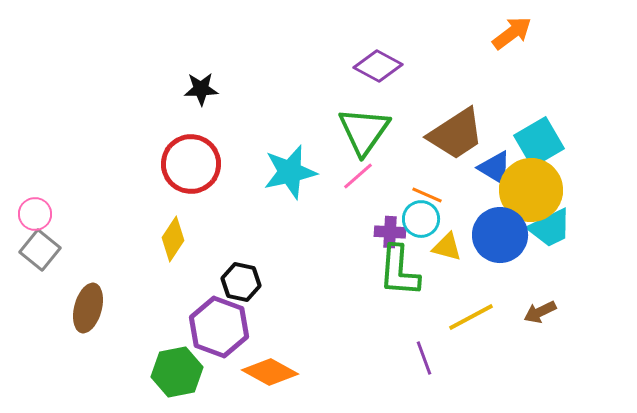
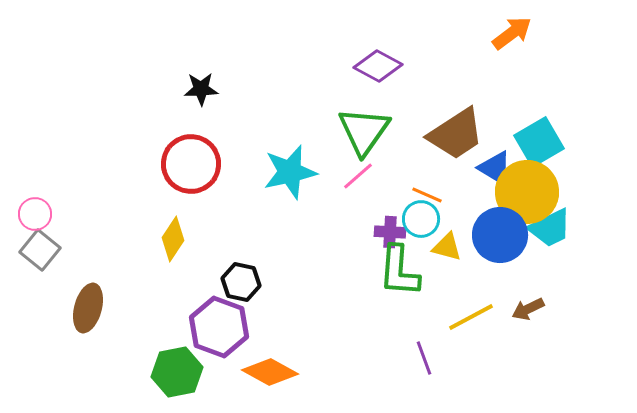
yellow circle: moved 4 px left, 2 px down
brown arrow: moved 12 px left, 3 px up
